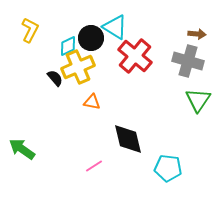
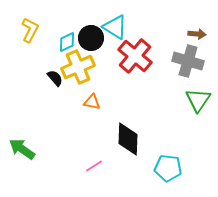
cyan diamond: moved 1 px left, 4 px up
black diamond: rotated 16 degrees clockwise
